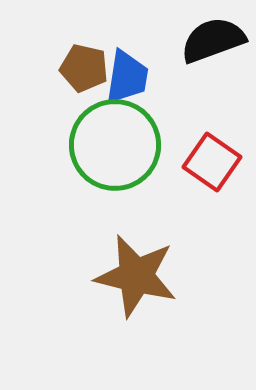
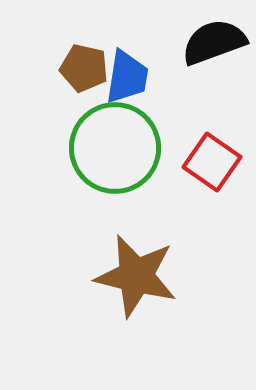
black semicircle: moved 1 px right, 2 px down
green circle: moved 3 px down
